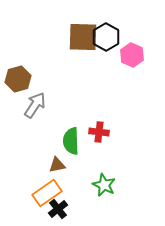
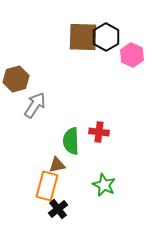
brown hexagon: moved 2 px left
orange rectangle: moved 7 px up; rotated 40 degrees counterclockwise
